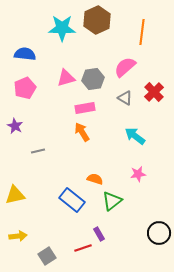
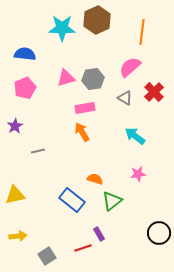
pink semicircle: moved 5 px right
purple star: rotated 14 degrees clockwise
